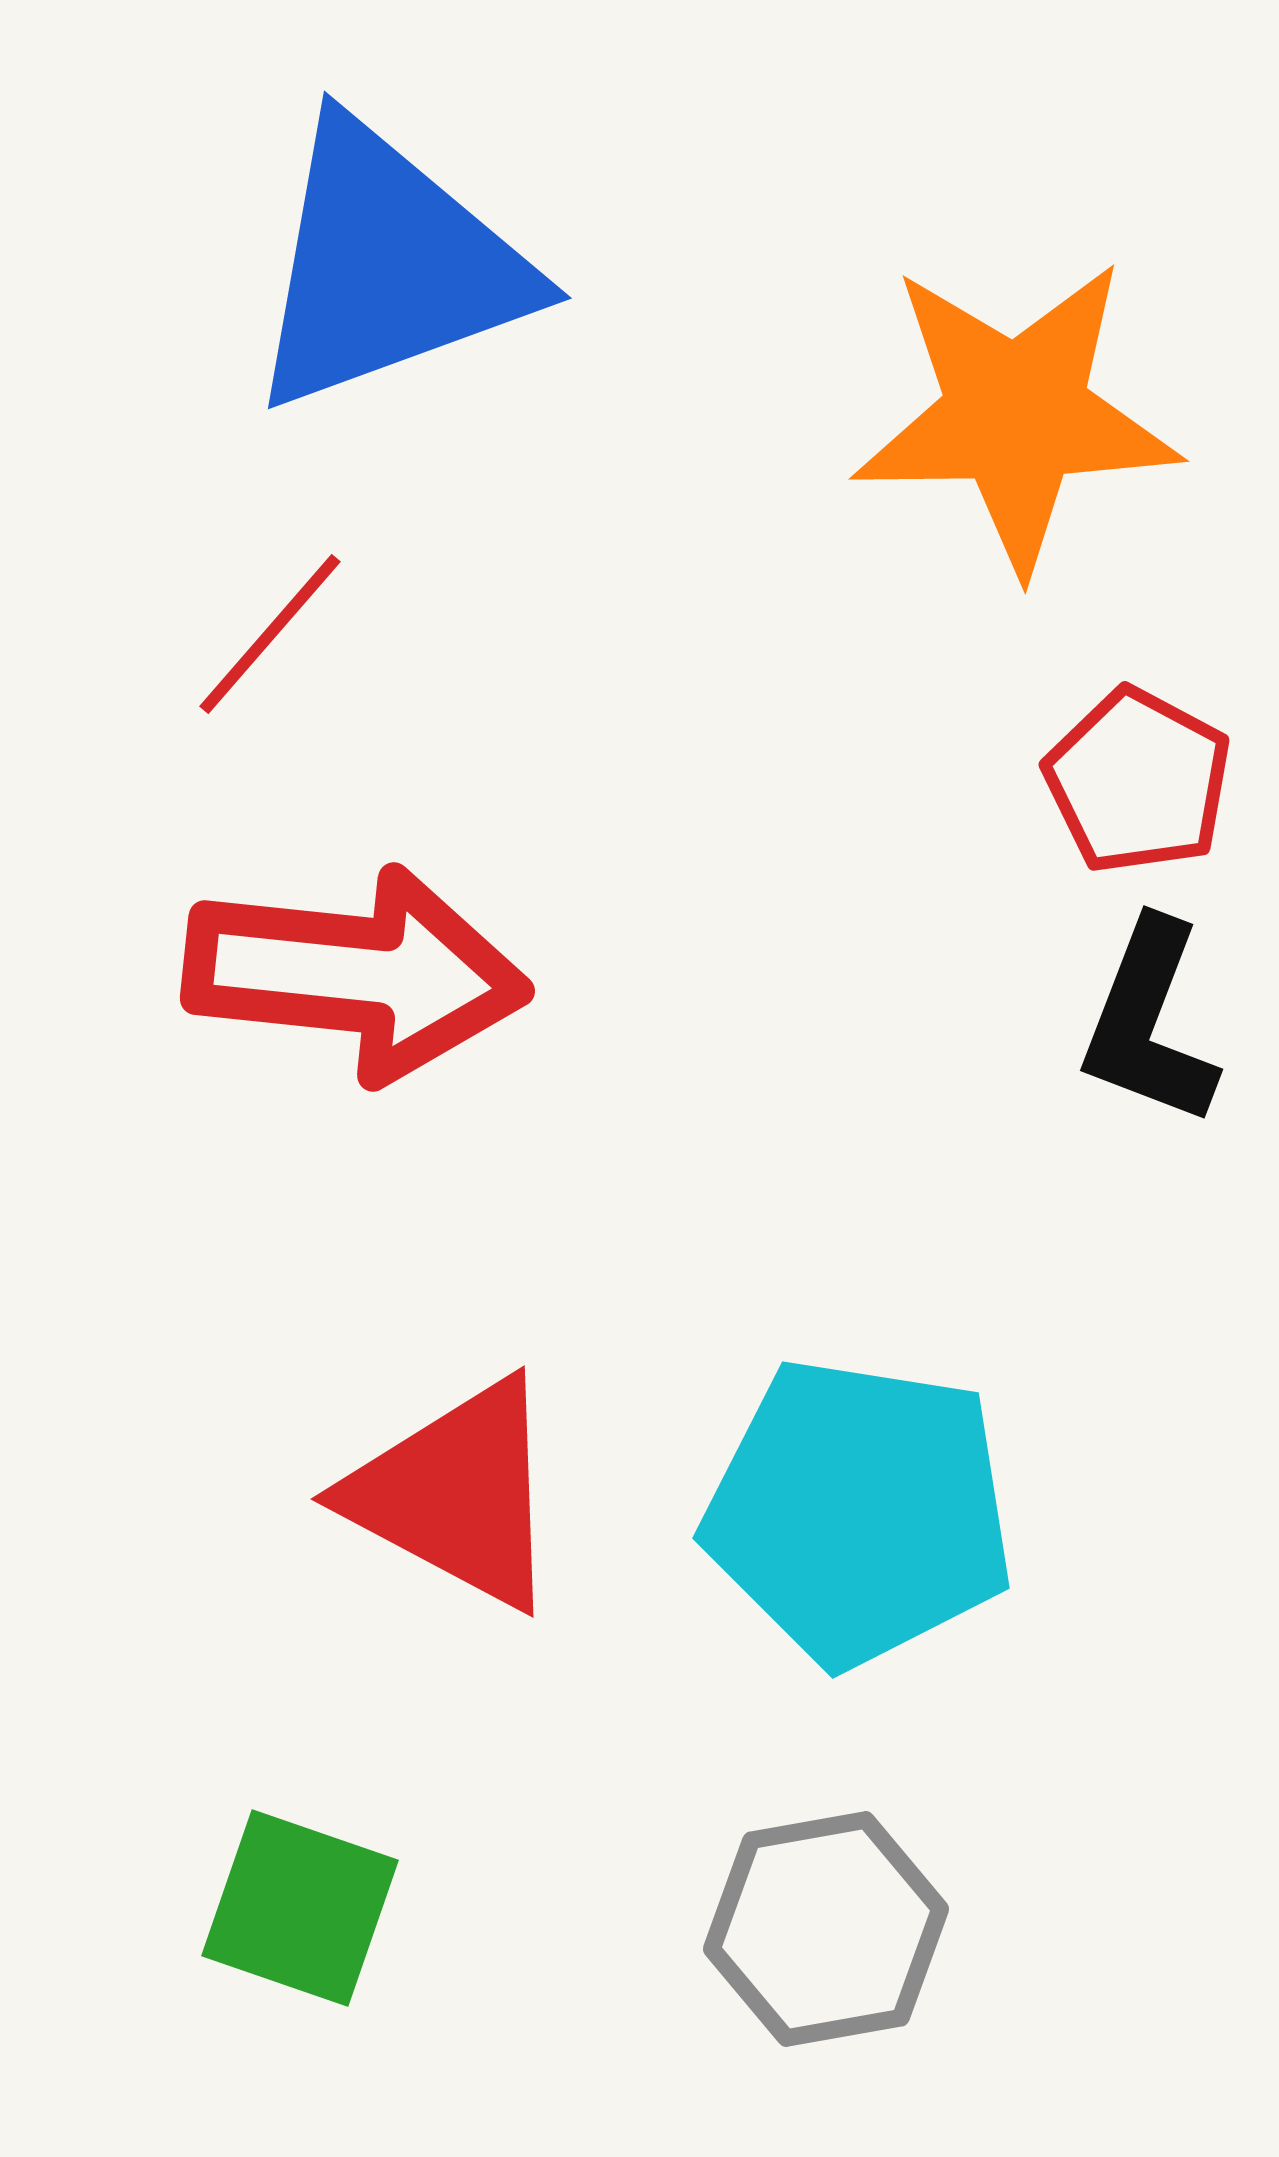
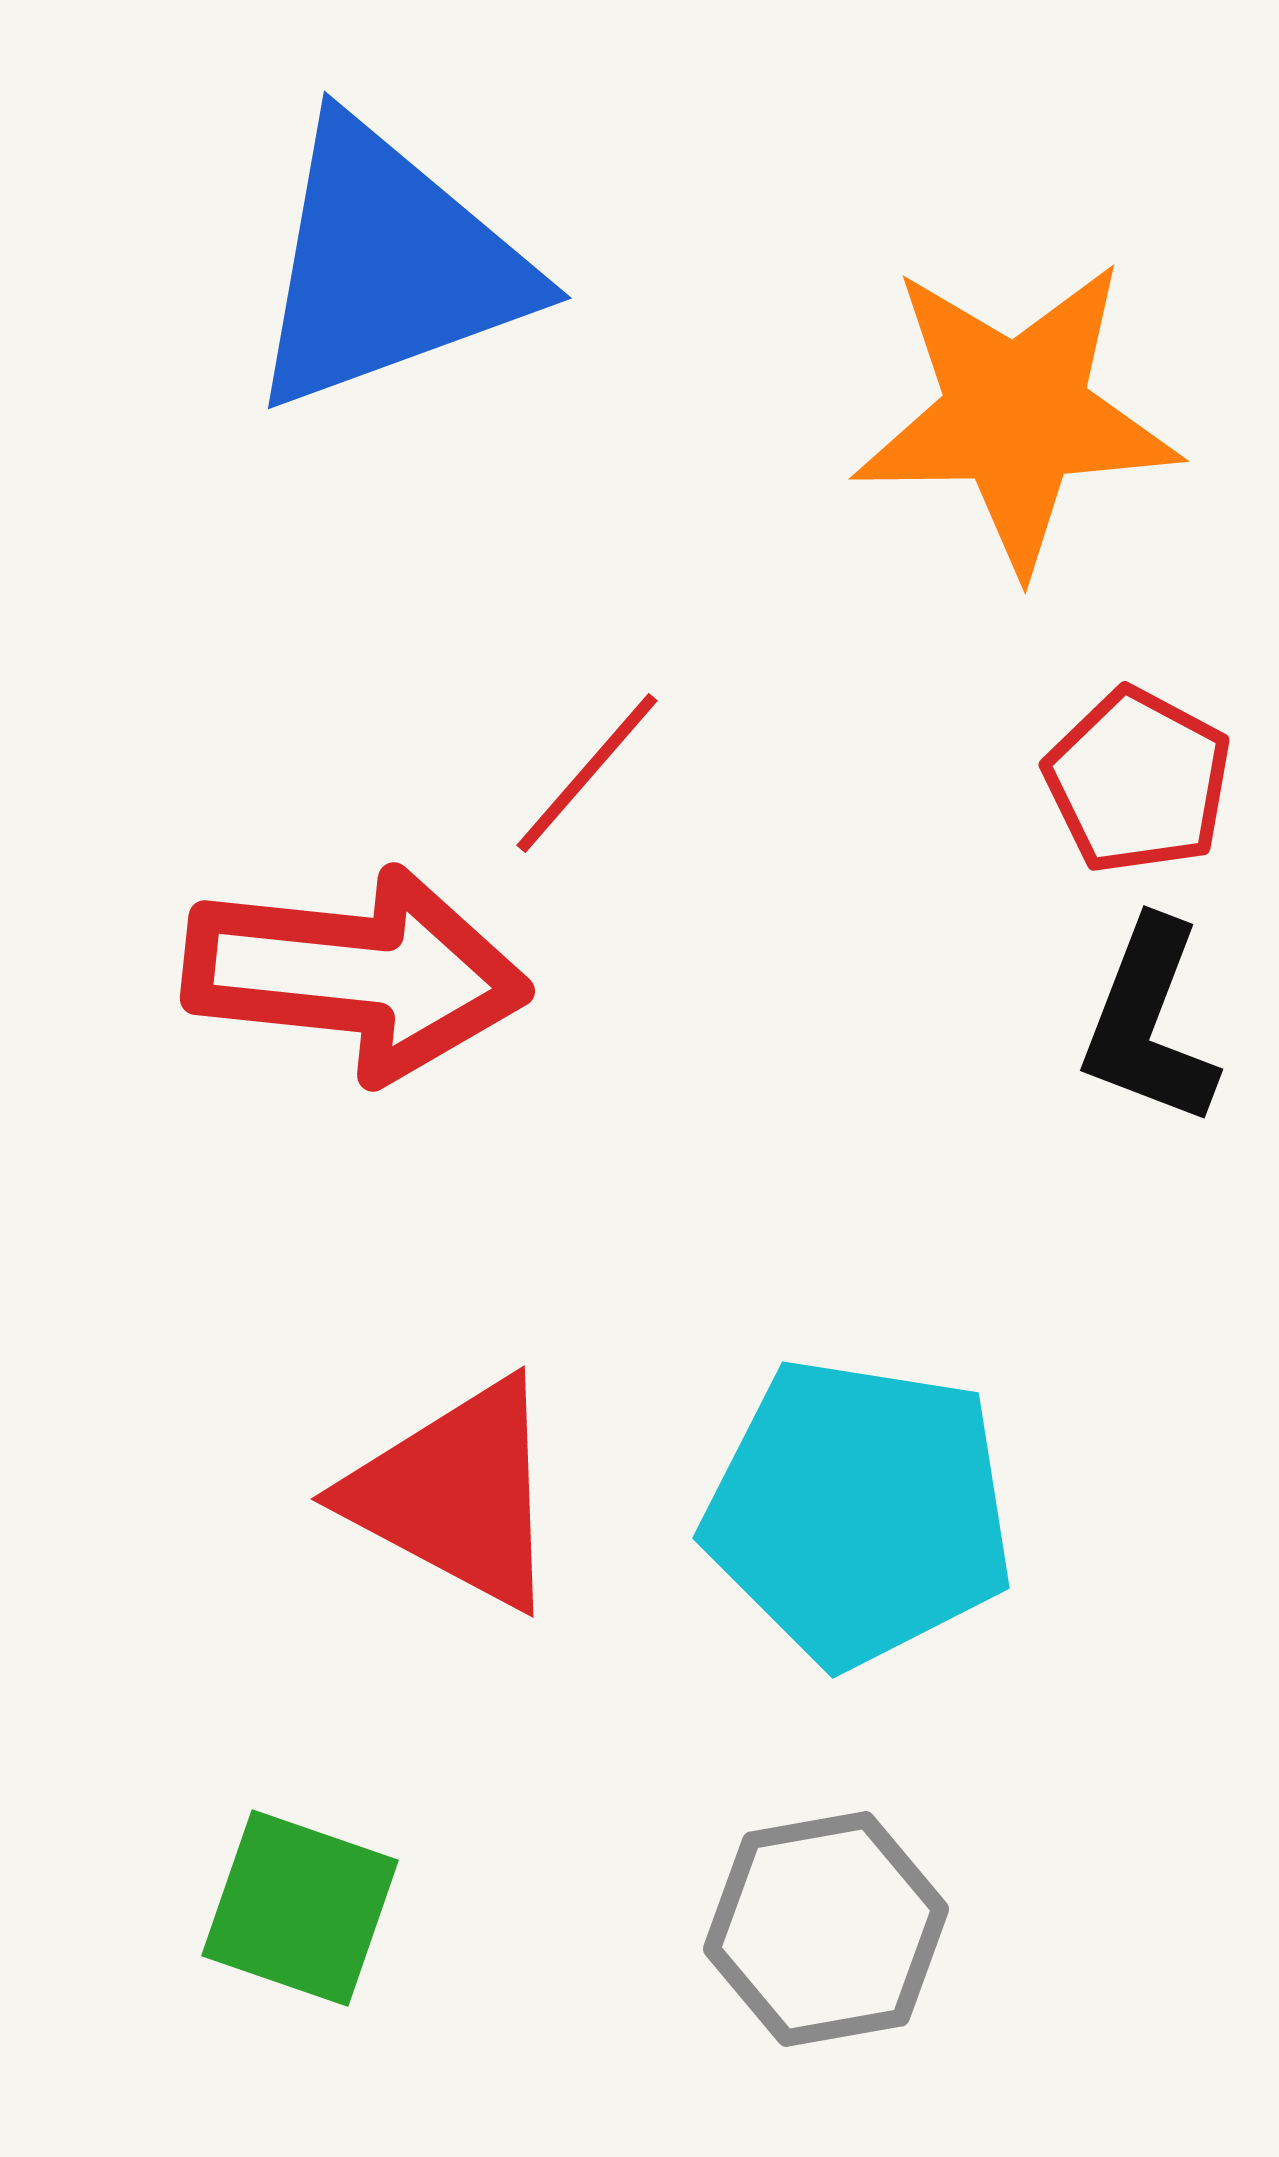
red line: moved 317 px right, 139 px down
